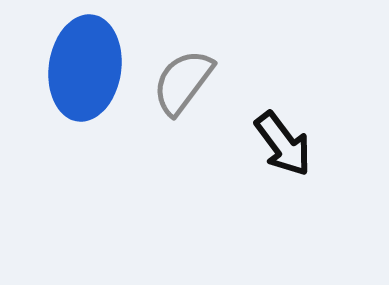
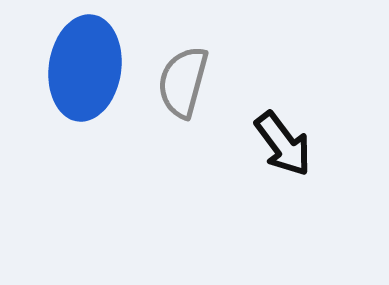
gray semicircle: rotated 22 degrees counterclockwise
